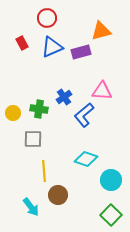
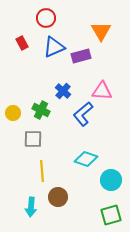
red circle: moved 1 px left
orange triangle: rotated 45 degrees counterclockwise
blue triangle: moved 2 px right
purple rectangle: moved 4 px down
blue cross: moved 1 px left, 6 px up; rotated 14 degrees counterclockwise
green cross: moved 2 px right, 1 px down; rotated 18 degrees clockwise
blue L-shape: moved 1 px left, 1 px up
yellow line: moved 2 px left
brown circle: moved 2 px down
cyan arrow: rotated 42 degrees clockwise
green square: rotated 30 degrees clockwise
